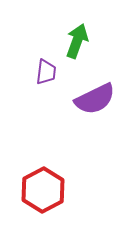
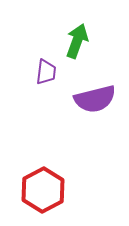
purple semicircle: rotated 12 degrees clockwise
